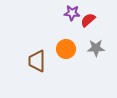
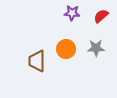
red semicircle: moved 13 px right, 4 px up
